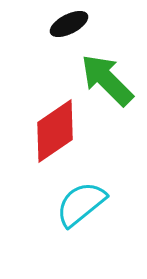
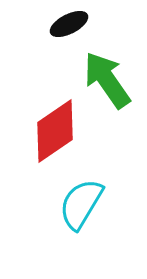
green arrow: rotated 10 degrees clockwise
cyan semicircle: rotated 20 degrees counterclockwise
